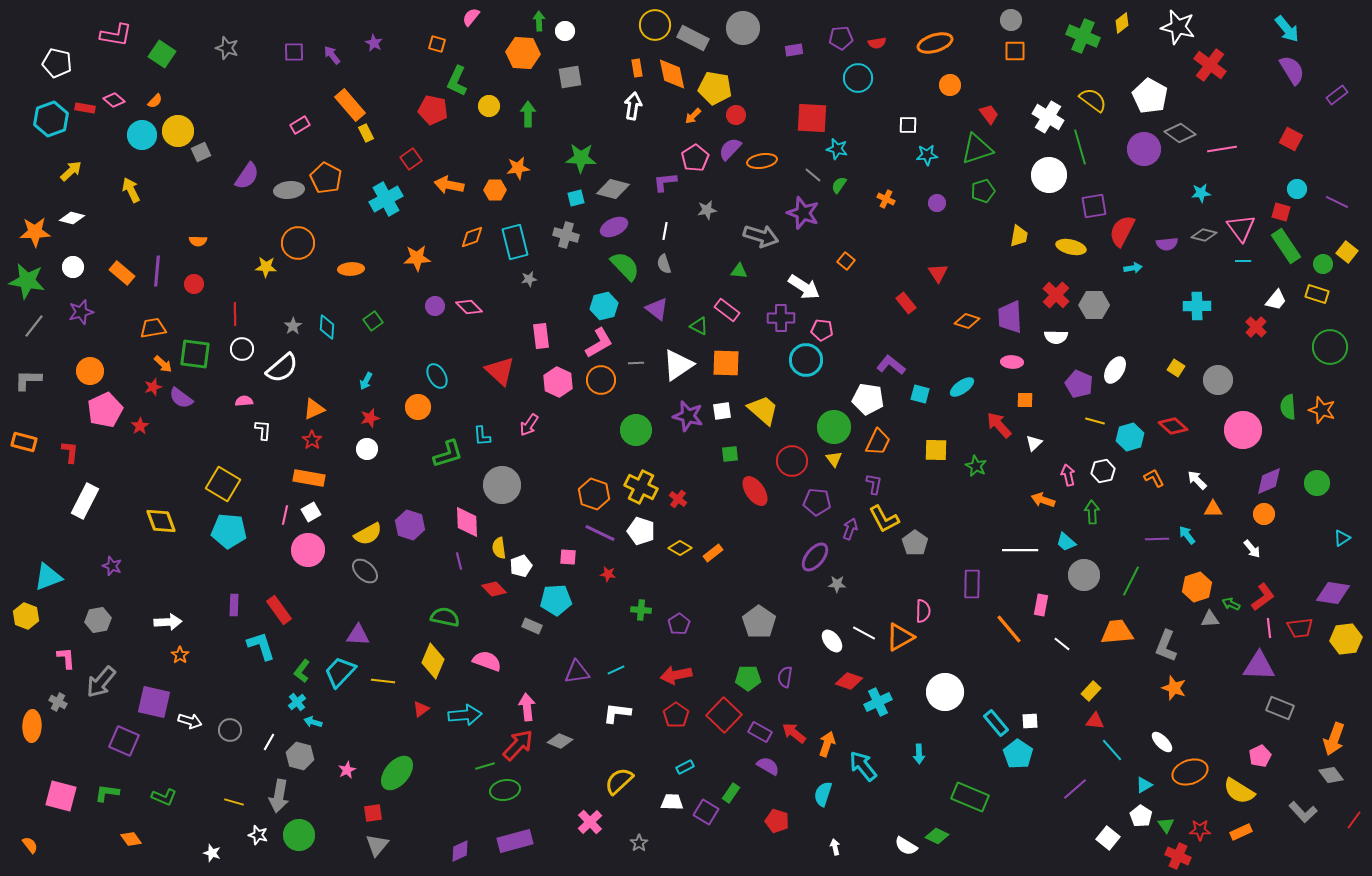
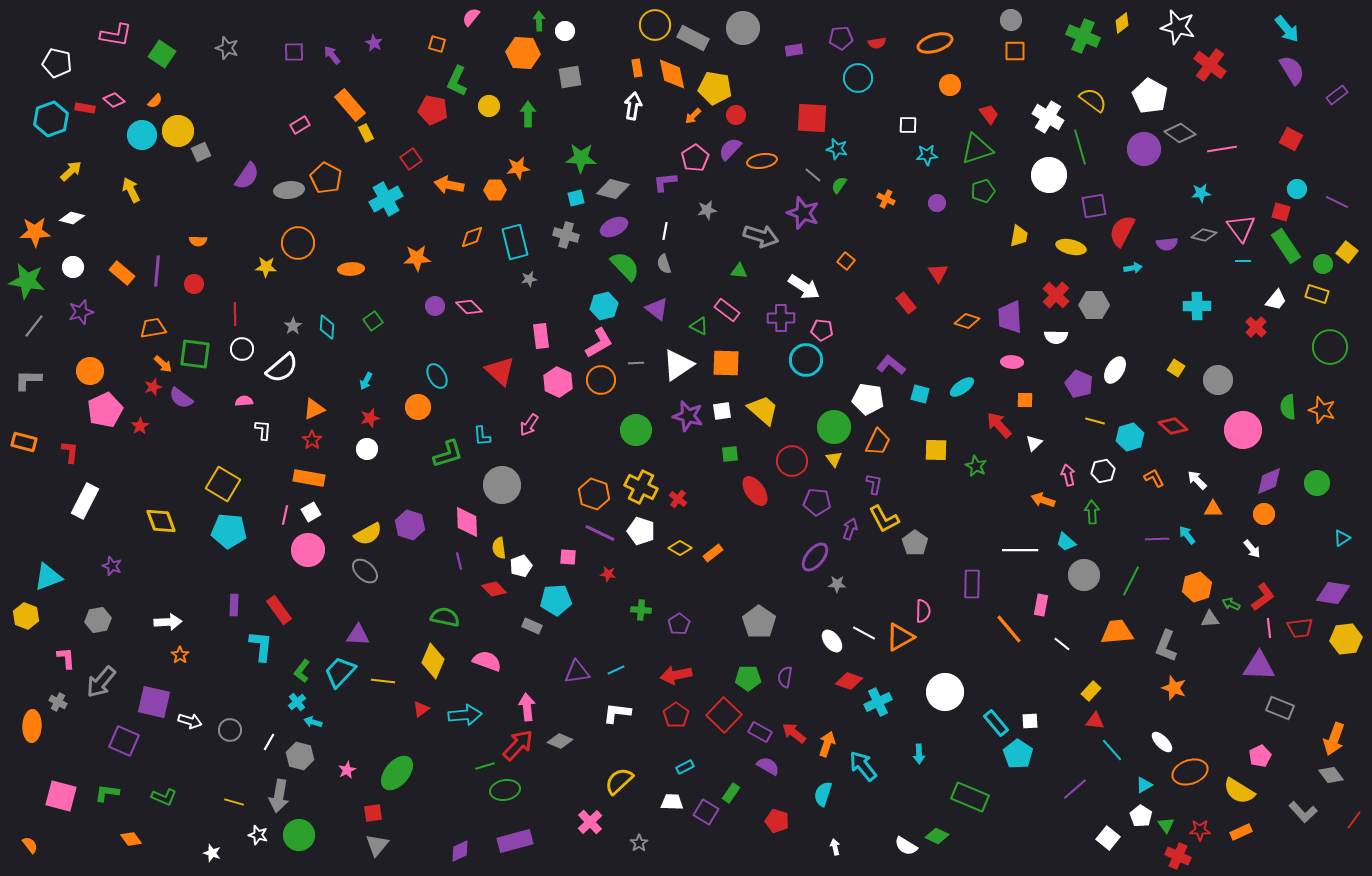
cyan L-shape at (261, 646): rotated 24 degrees clockwise
